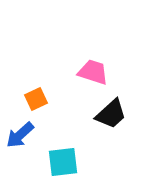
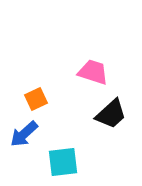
blue arrow: moved 4 px right, 1 px up
